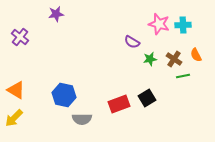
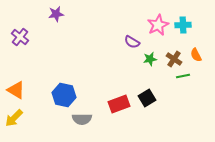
pink star: moved 1 px left, 1 px down; rotated 30 degrees clockwise
